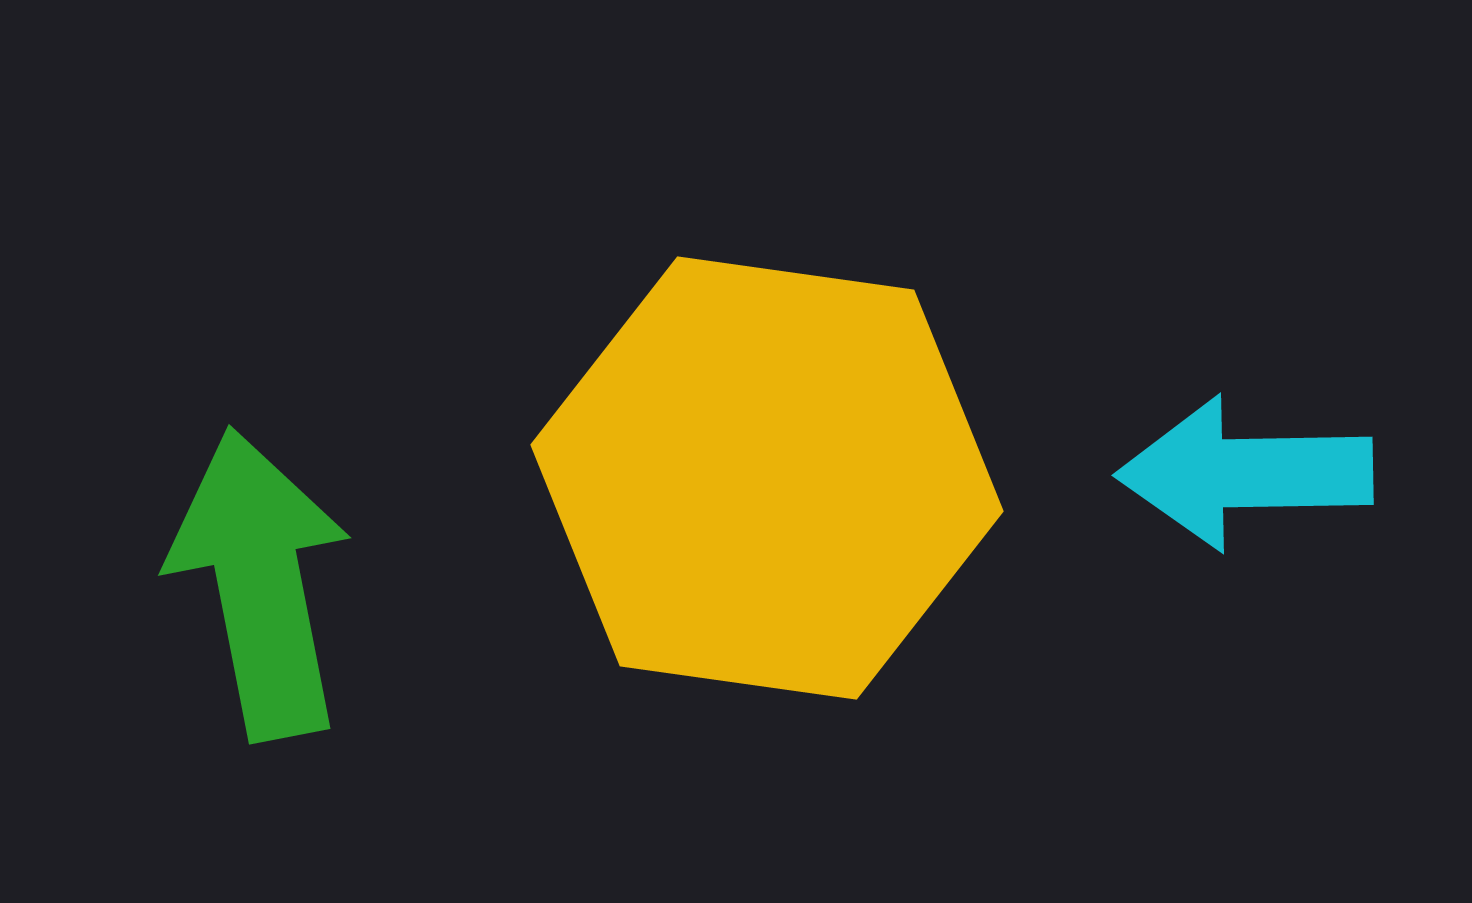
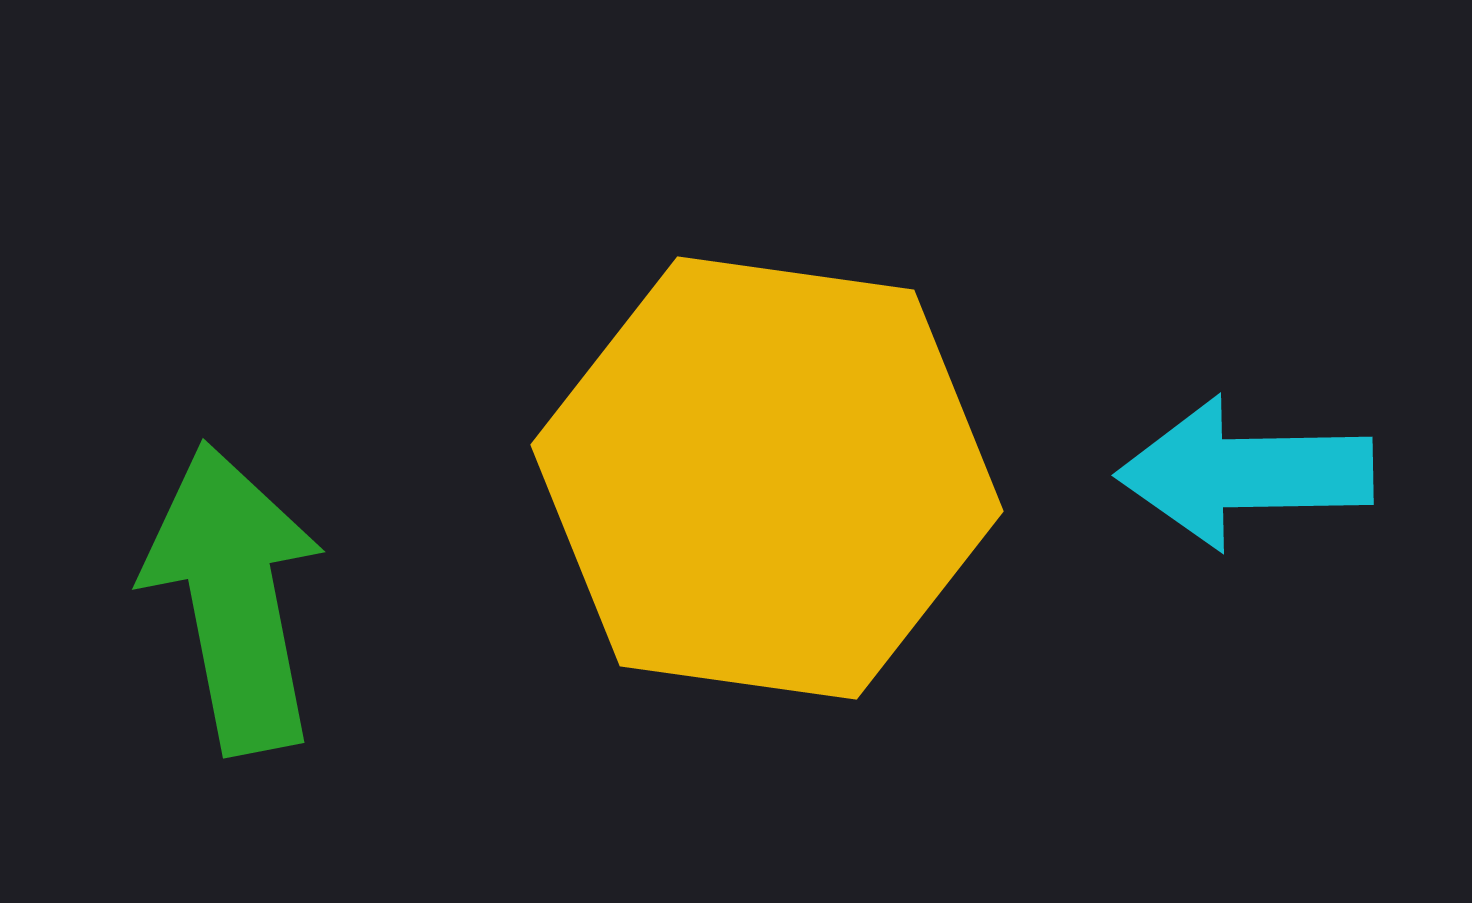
green arrow: moved 26 px left, 14 px down
